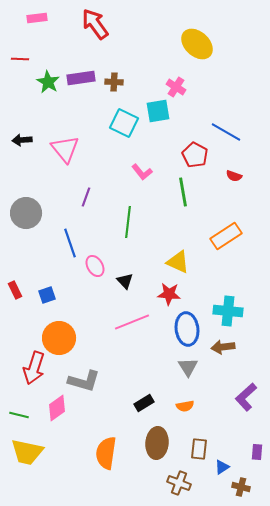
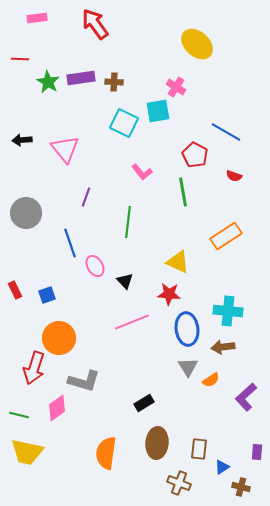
orange semicircle at (185, 406): moved 26 px right, 26 px up; rotated 24 degrees counterclockwise
